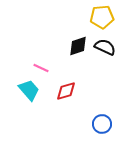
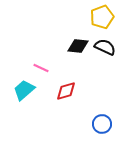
yellow pentagon: rotated 15 degrees counterclockwise
black diamond: rotated 25 degrees clockwise
cyan trapezoid: moved 5 px left; rotated 90 degrees counterclockwise
